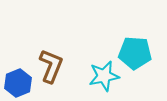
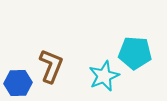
cyan star: rotated 12 degrees counterclockwise
blue hexagon: rotated 20 degrees clockwise
